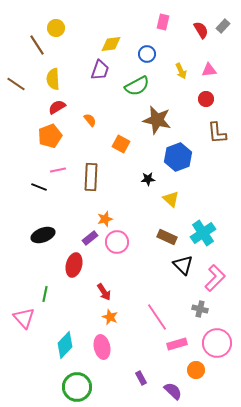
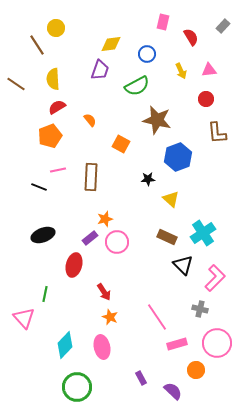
red semicircle at (201, 30): moved 10 px left, 7 px down
